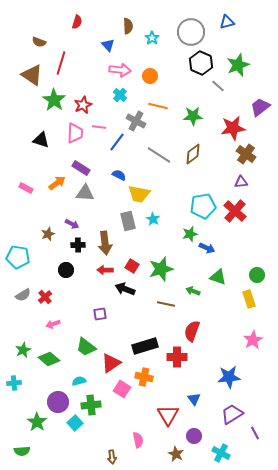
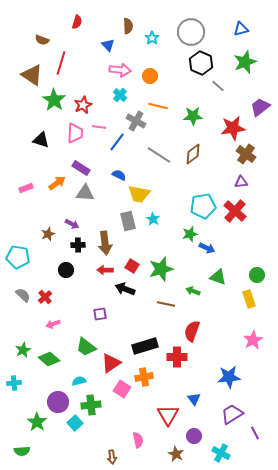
blue triangle at (227, 22): moved 14 px right, 7 px down
brown semicircle at (39, 42): moved 3 px right, 2 px up
green star at (238, 65): moved 7 px right, 3 px up
pink rectangle at (26, 188): rotated 48 degrees counterclockwise
gray semicircle at (23, 295): rotated 105 degrees counterclockwise
orange cross at (144, 377): rotated 24 degrees counterclockwise
